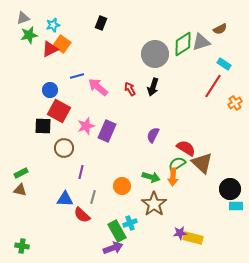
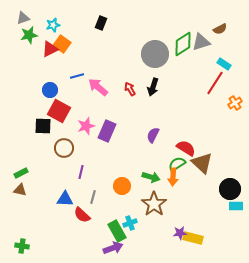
red line at (213, 86): moved 2 px right, 3 px up
